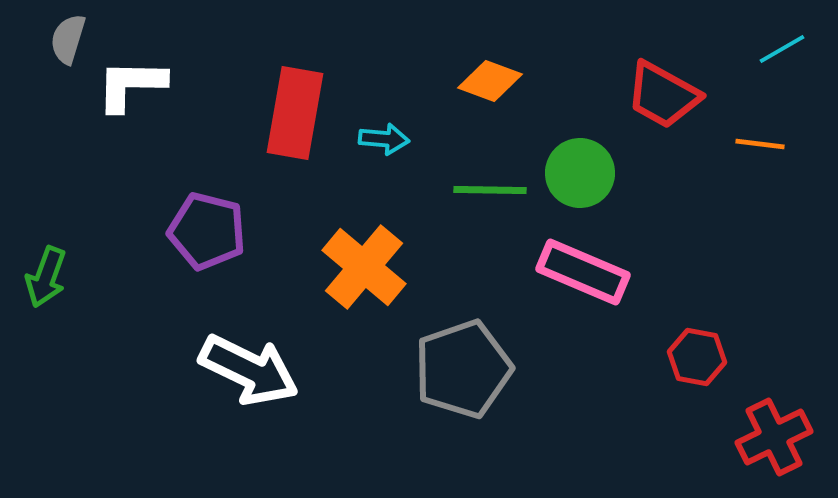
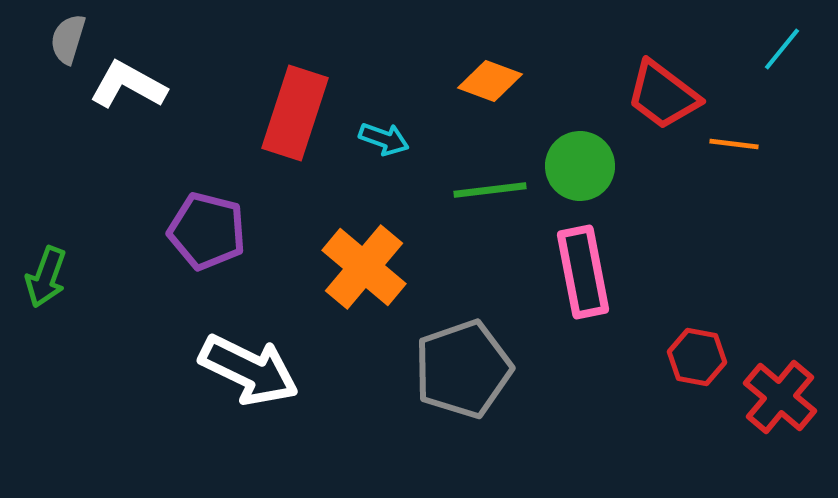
cyan line: rotated 21 degrees counterclockwise
white L-shape: moved 3 px left; rotated 28 degrees clockwise
red trapezoid: rotated 8 degrees clockwise
red rectangle: rotated 8 degrees clockwise
cyan arrow: rotated 15 degrees clockwise
orange line: moved 26 px left
green circle: moved 7 px up
green line: rotated 8 degrees counterclockwise
pink rectangle: rotated 56 degrees clockwise
red cross: moved 6 px right, 40 px up; rotated 24 degrees counterclockwise
